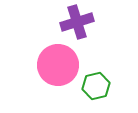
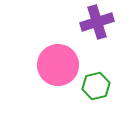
purple cross: moved 20 px right
